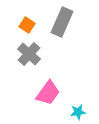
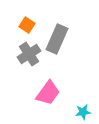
gray rectangle: moved 5 px left, 17 px down
gray cross: rotated 15 degrees clockwise
cyan star: moved 5 px right
